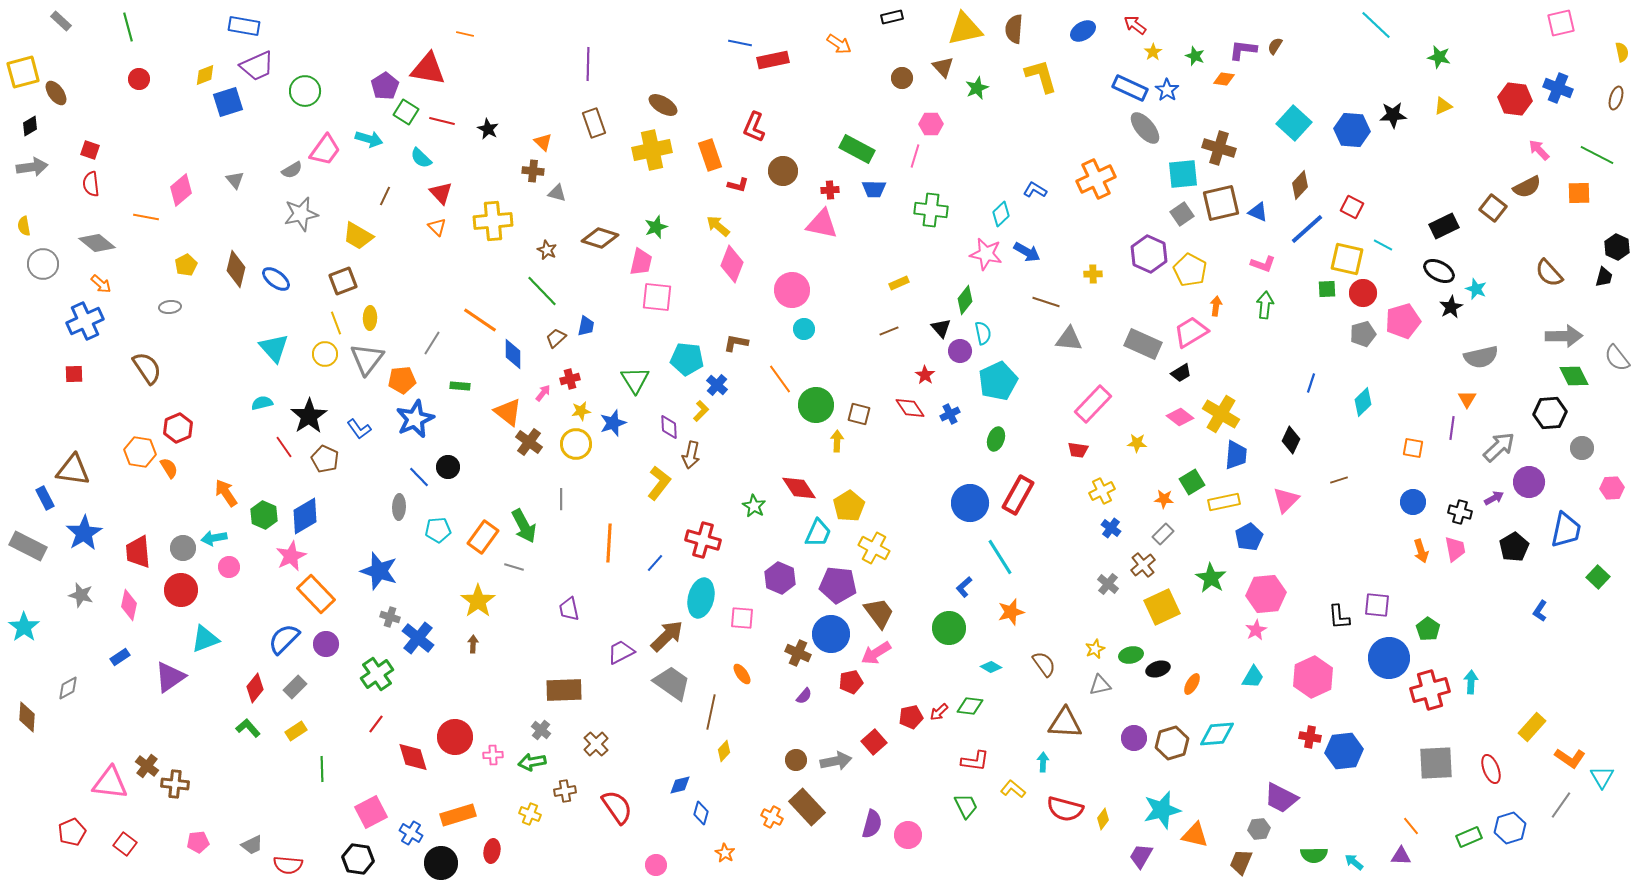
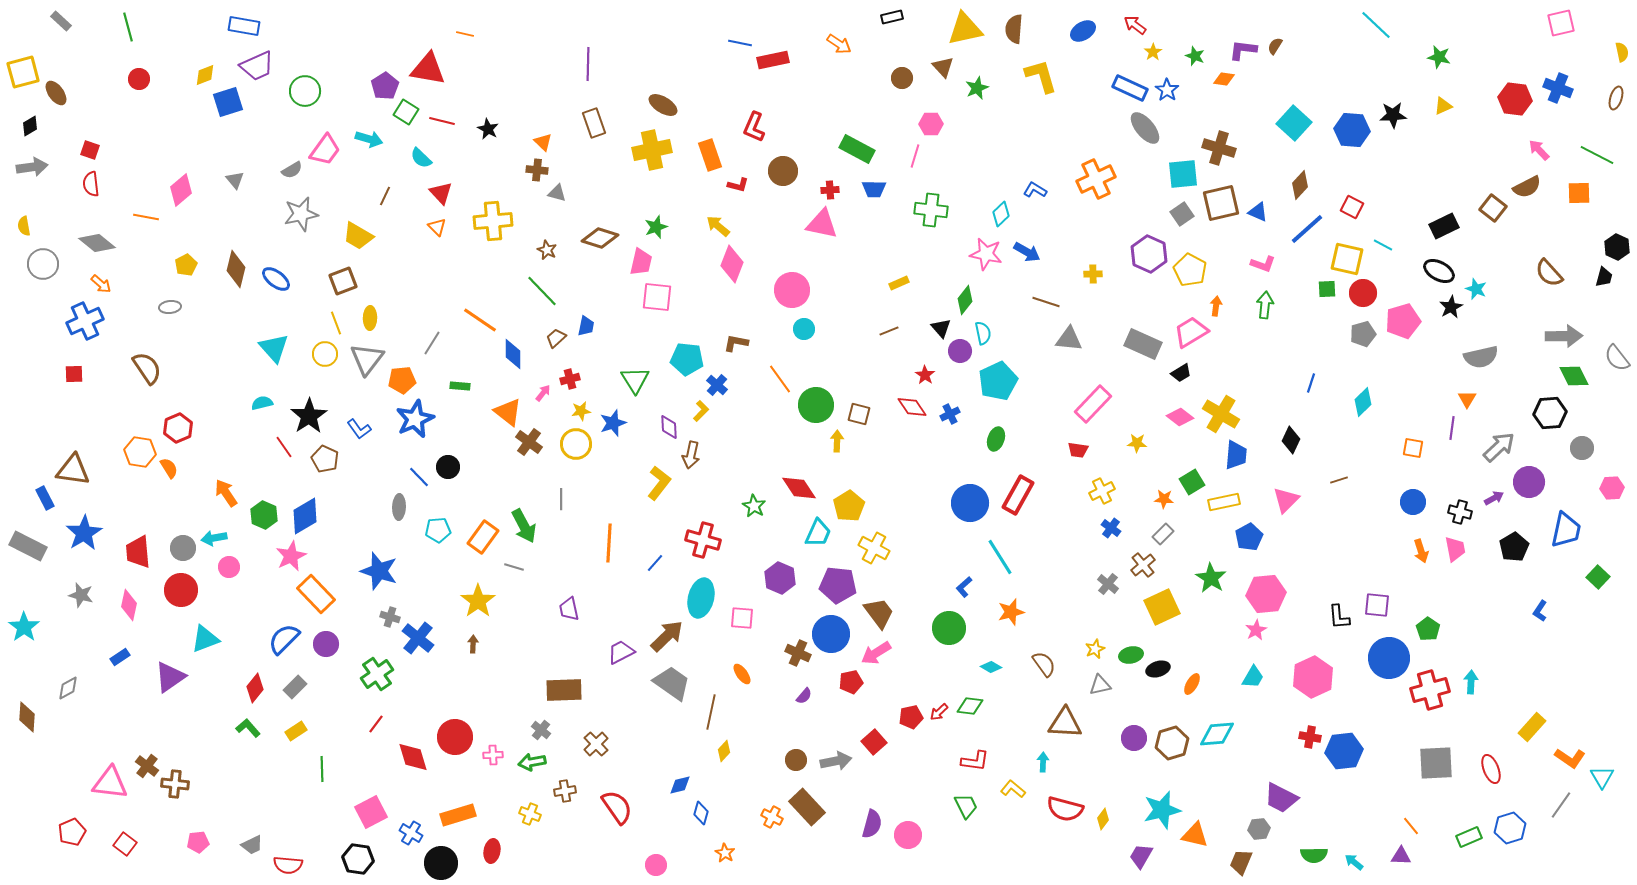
brown cross at (533, 171): moved 4 px right, 1 px up
red diamond at (910, 408): moved 2 px right, 1 px up
